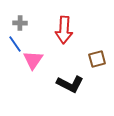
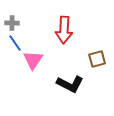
gray cross: moved 8 px left
blue line: moved 1 px up
